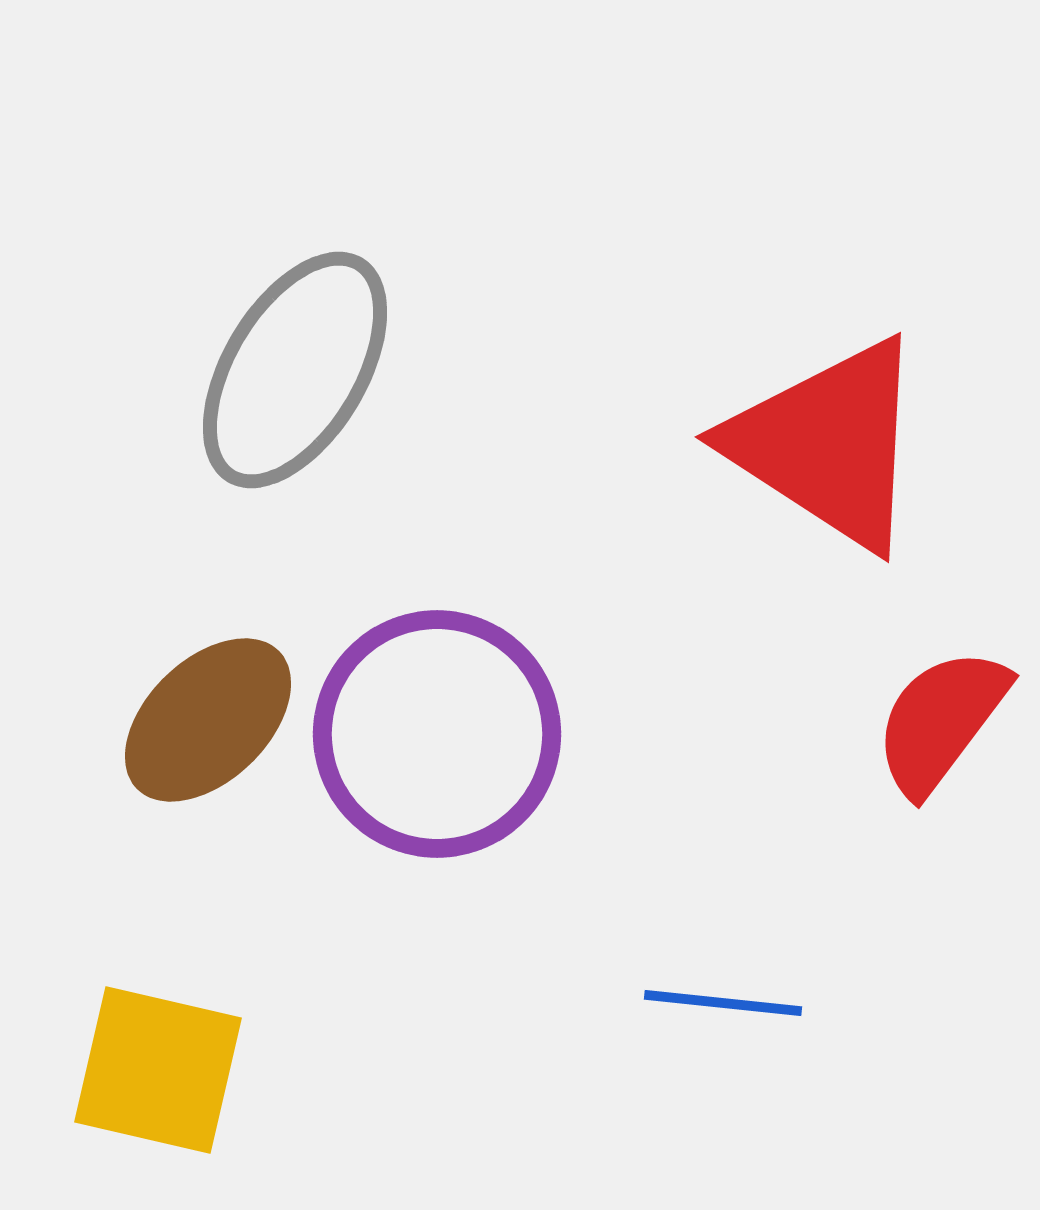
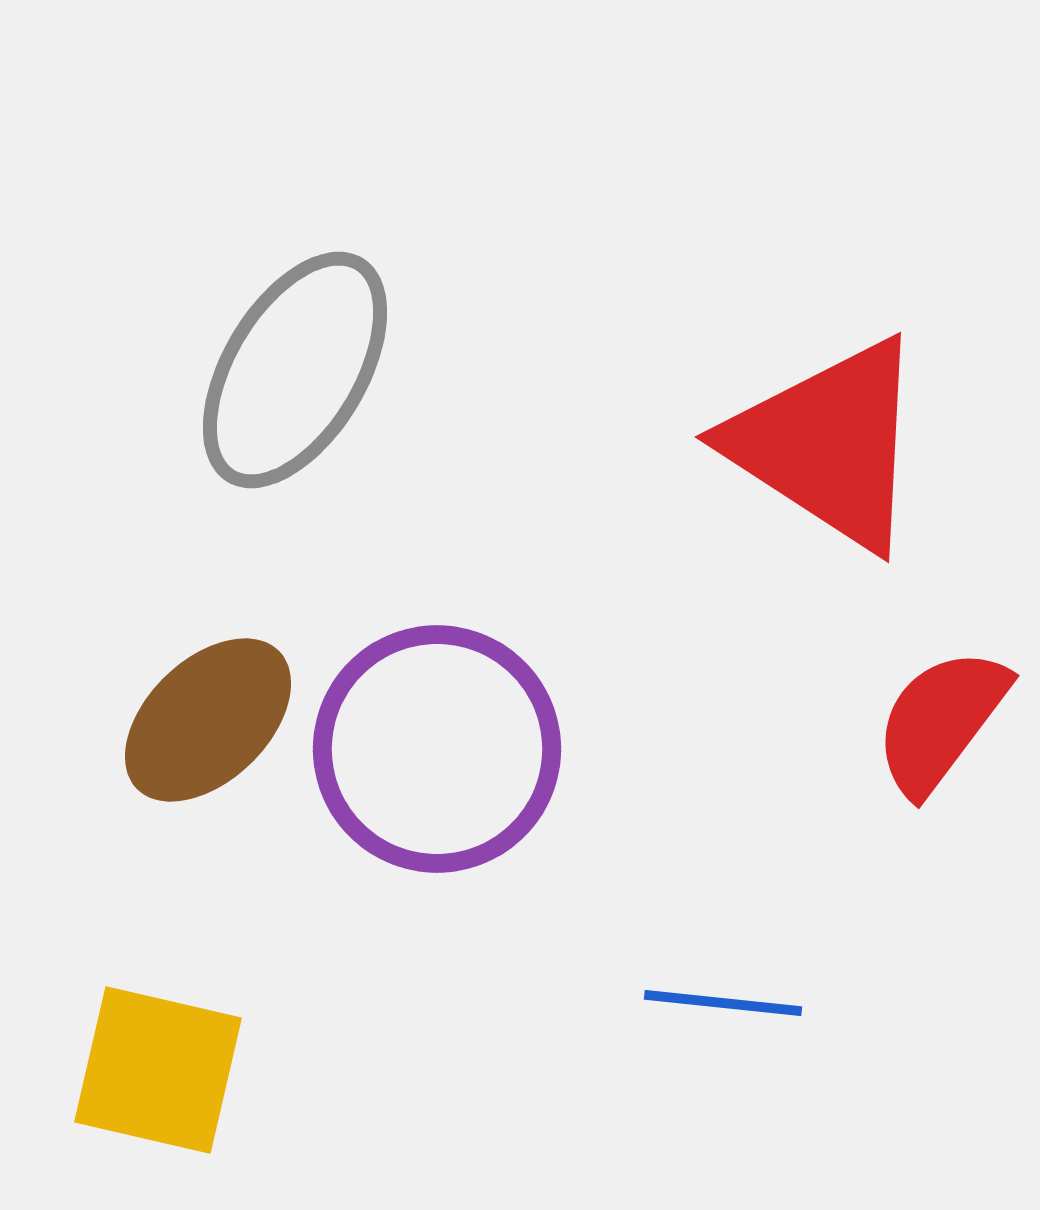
purple circle: moved 15 px down
